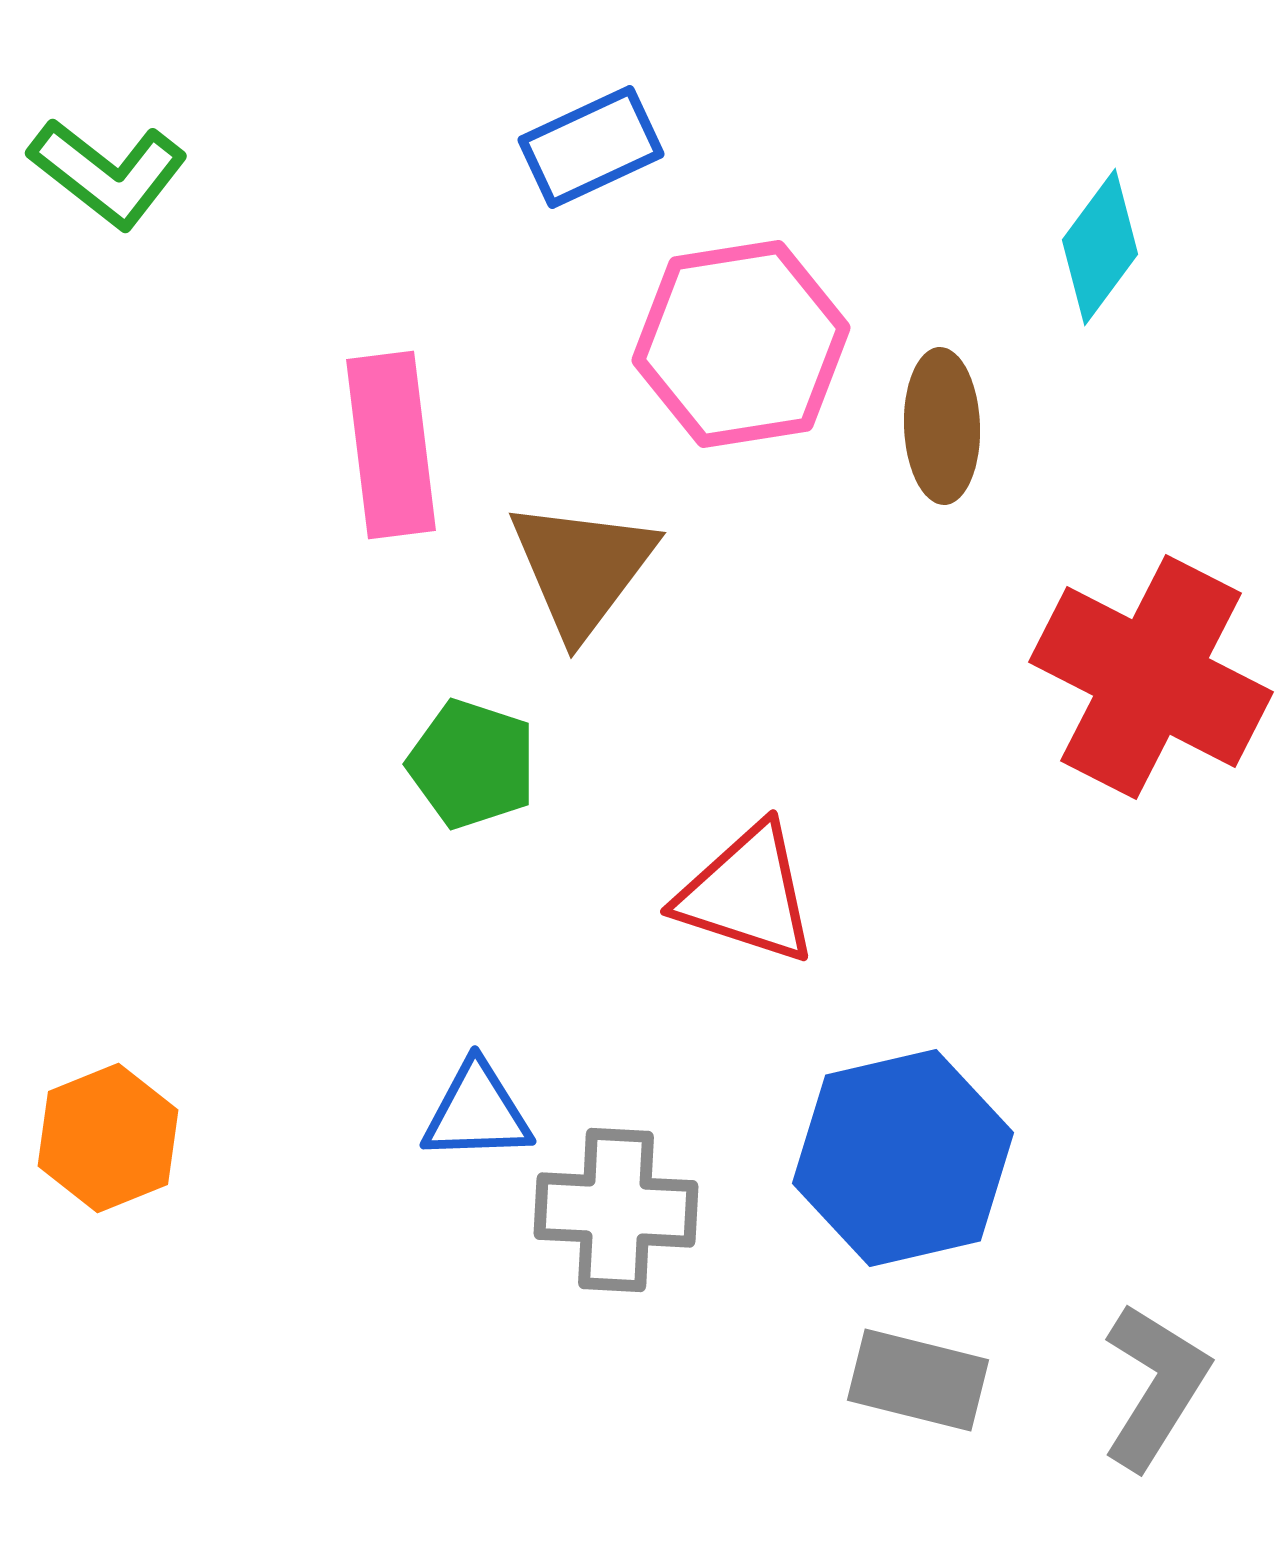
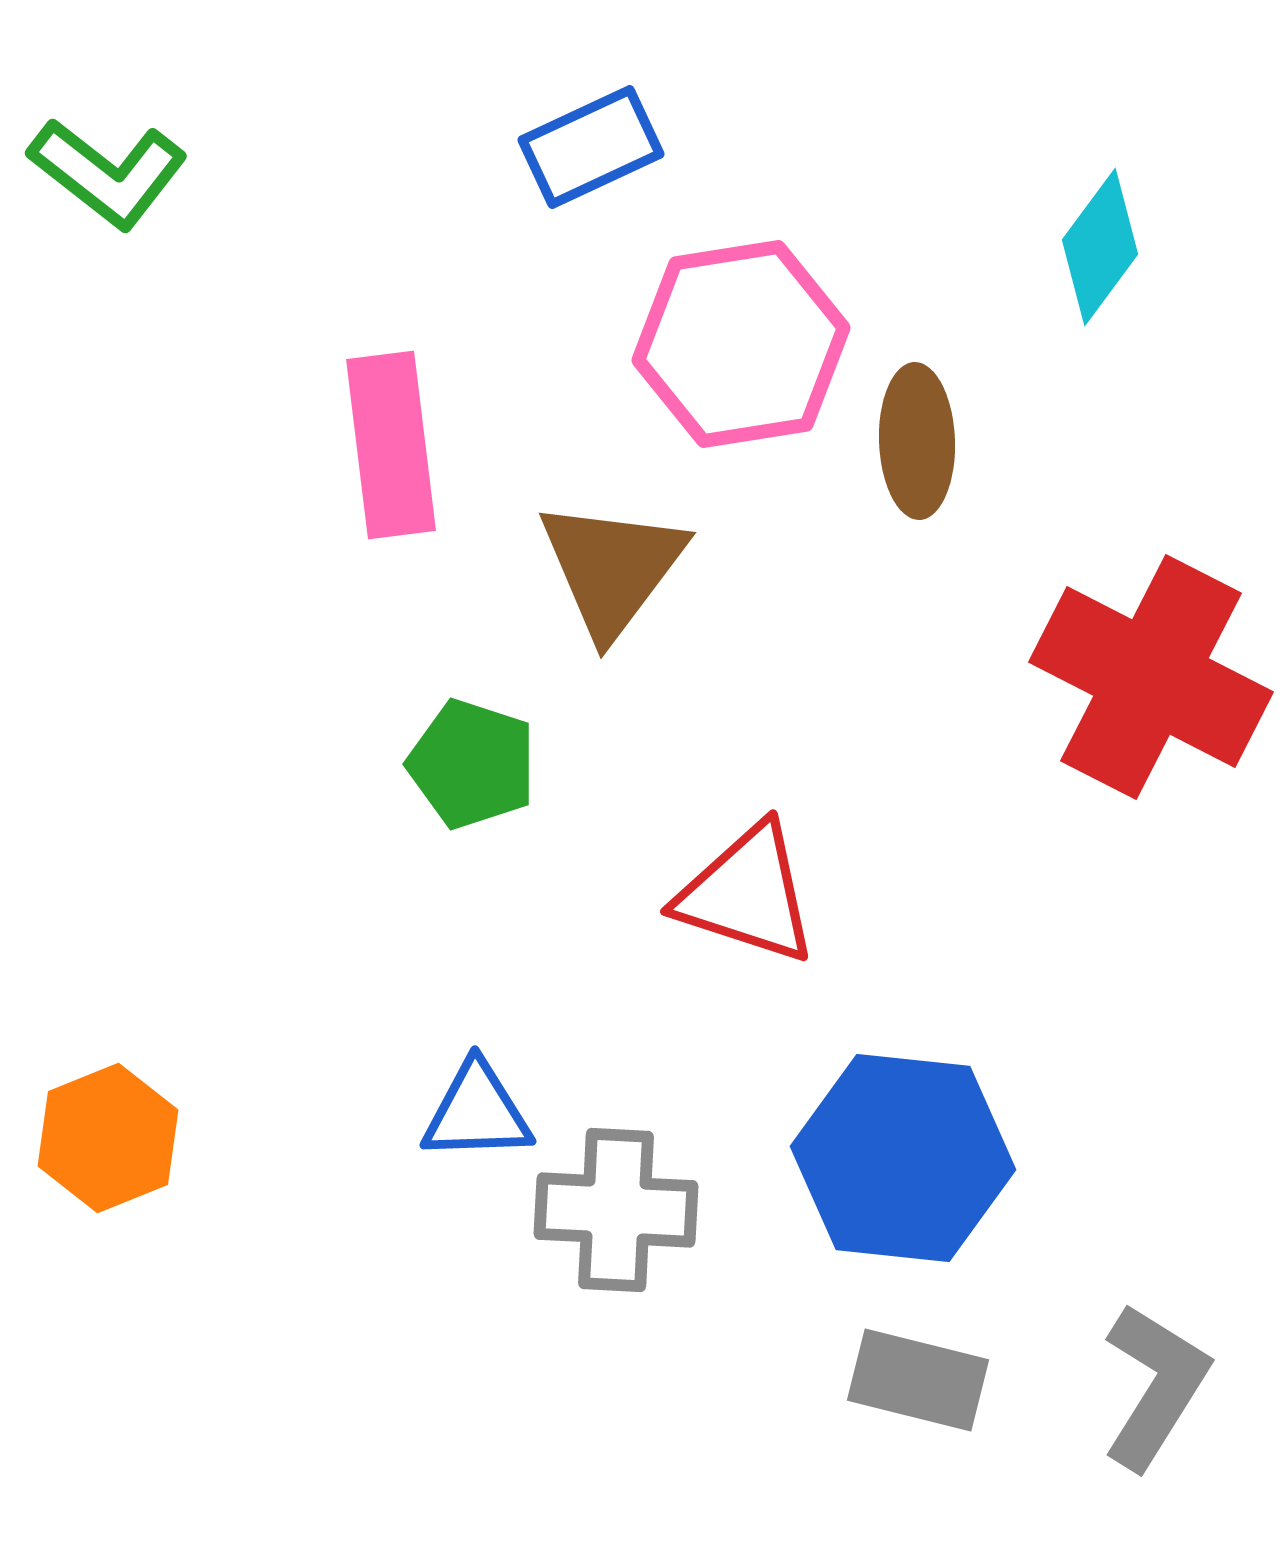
brown ellipse: moved 25 px left, 15 px down
brown triangle: moved 30 px right
blue hexagon: rotated 19 degrees clockwise
